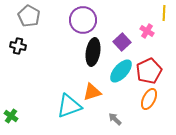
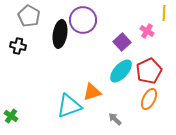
black ellipse: moved 33 px left, 18 px up
